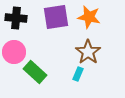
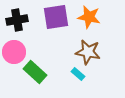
black cross: moved 1 px right, 2 px down; rotated 15 degrees counterclockwise
brown star: rotated 25 degrees counterclockwise
cyan rectangle: rotated 72 degrees counterclockwise
